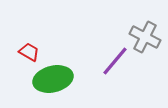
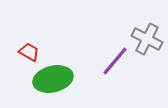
gray cross: moved 2 px right, 2 px down
